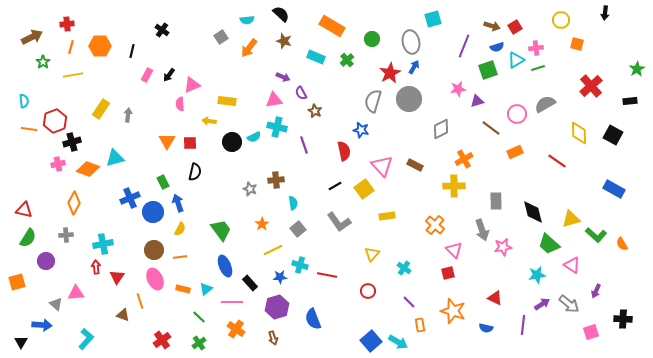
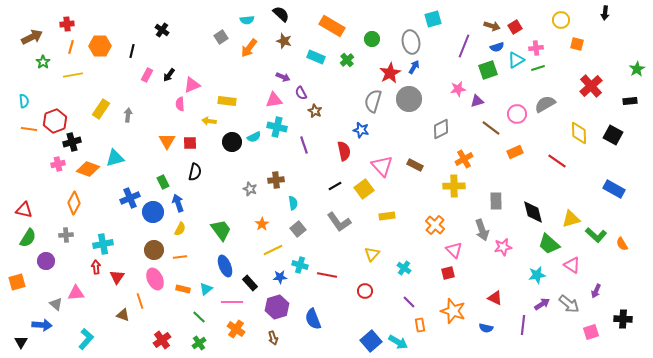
red circle at (368, 291): moved 3 px left
